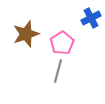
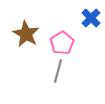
blue cross: rotated 18 degrees counterclockwise
brown star: rotated 24 degrees counterclockwise
